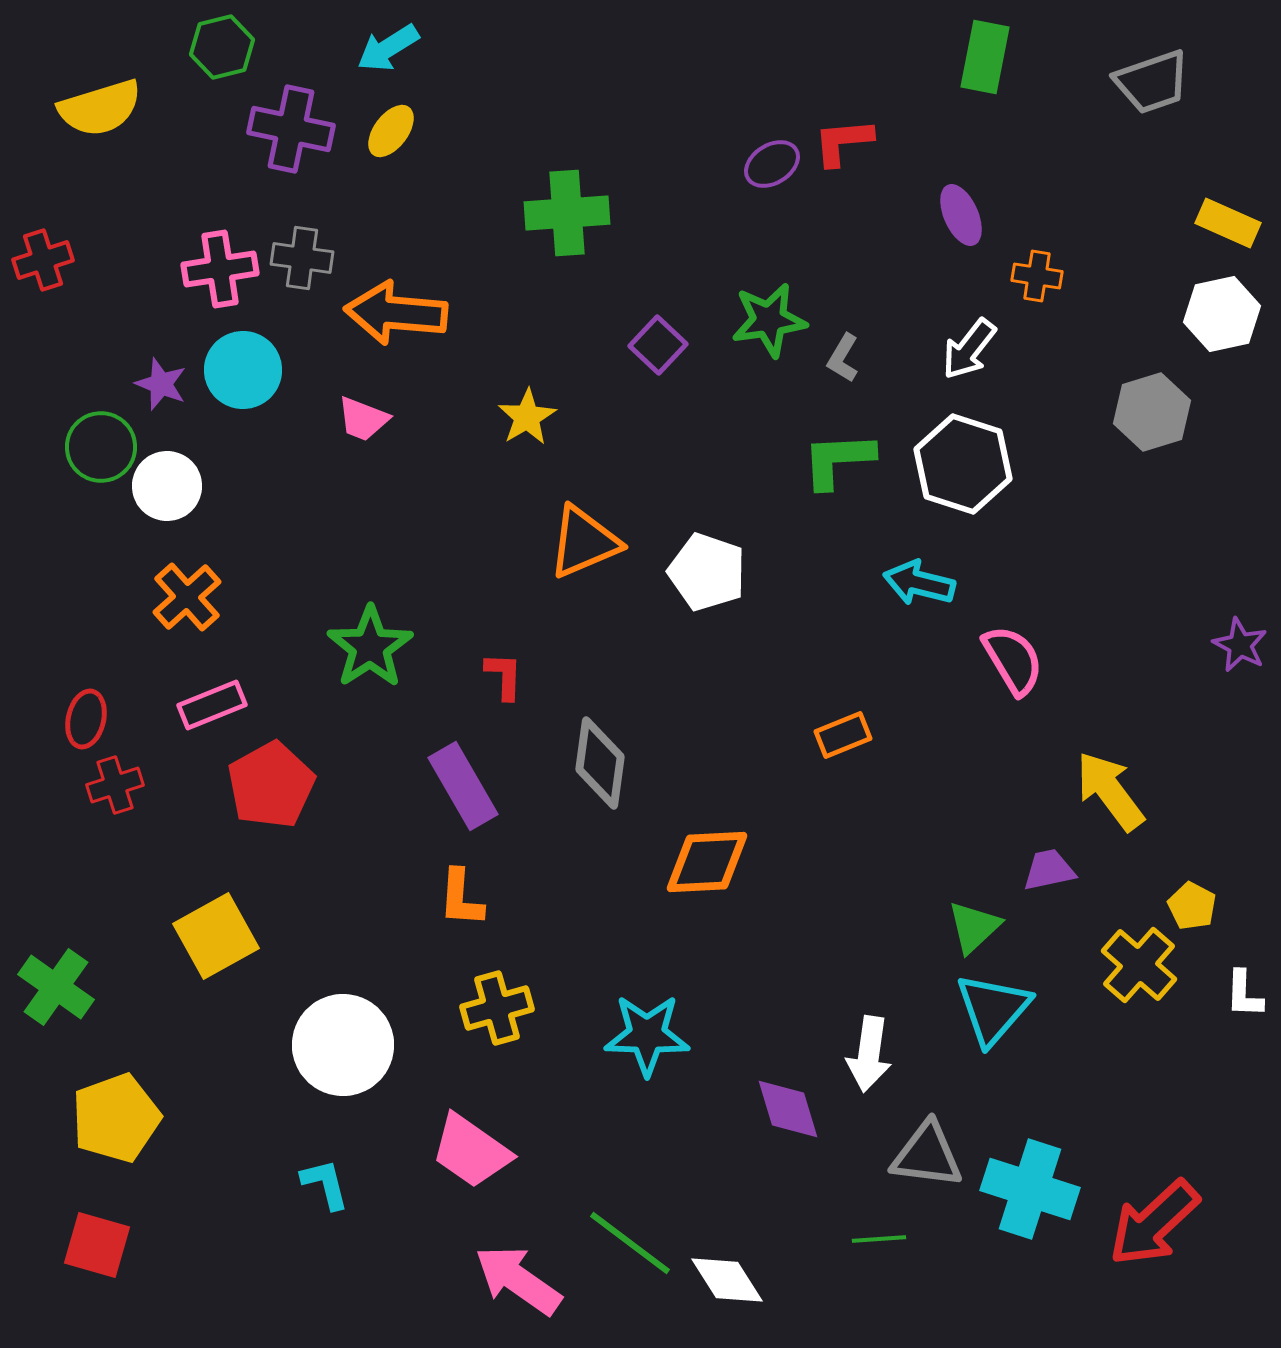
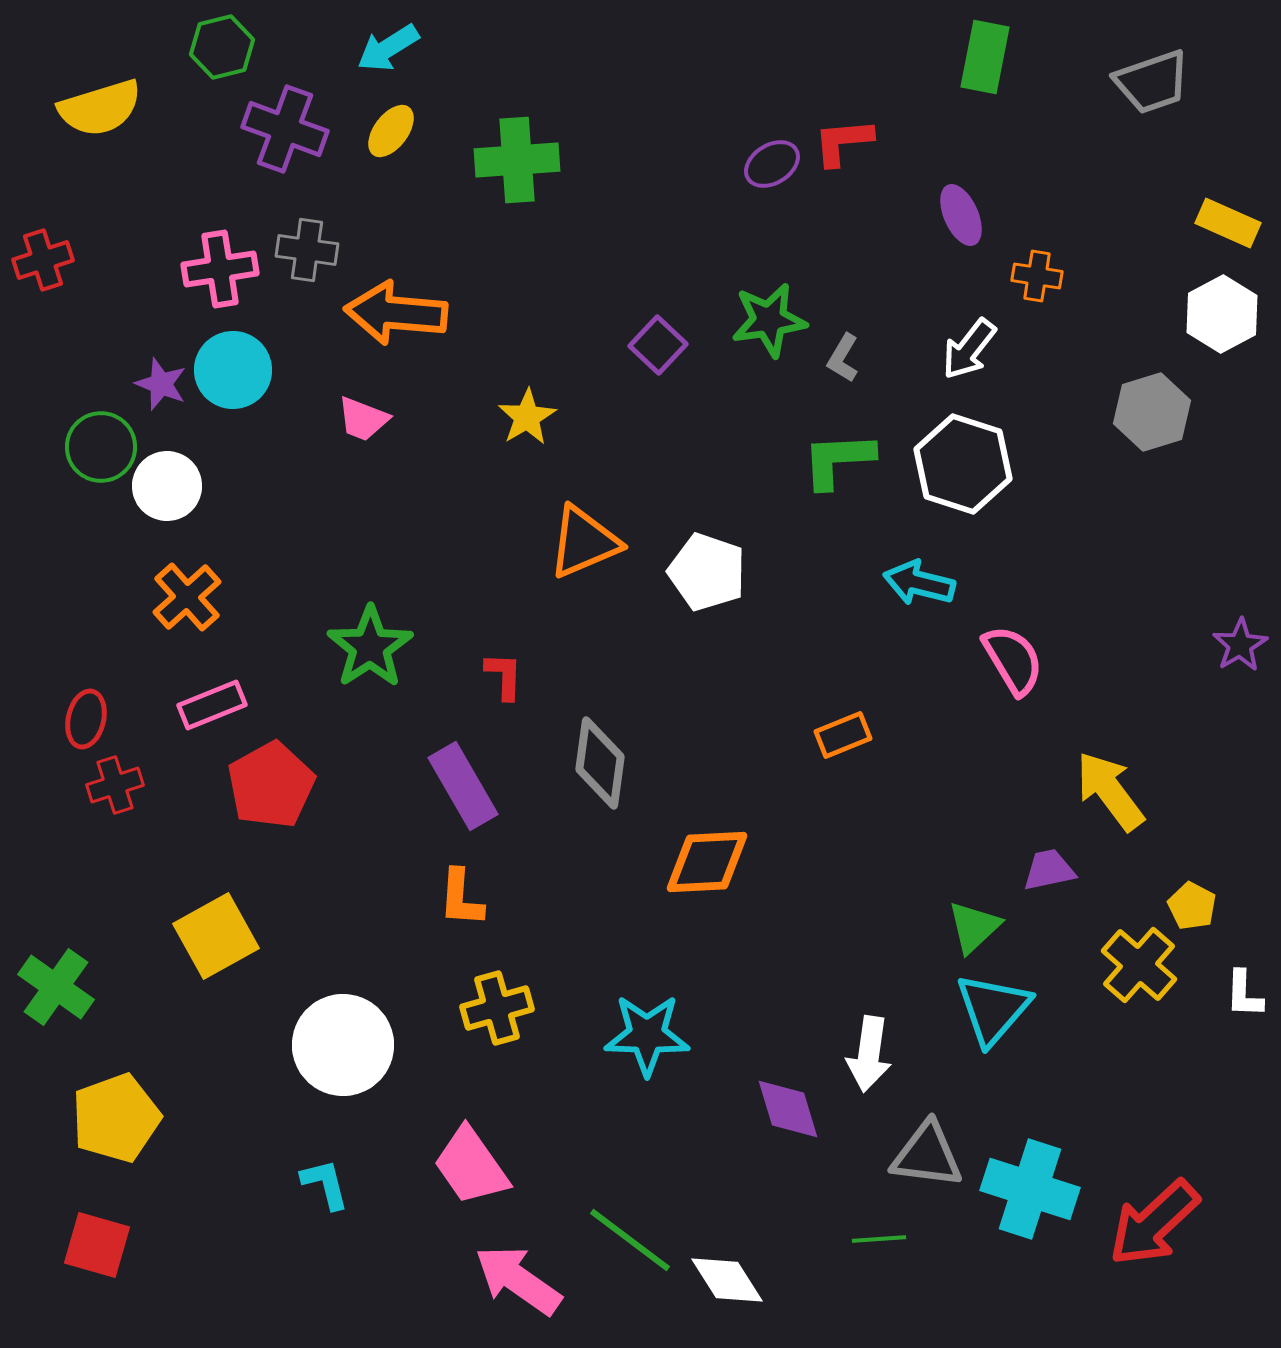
purple cross at (291, 129): moved 6 px left; rotated 8 degrees clockwise
green cross at (567, 213): moved 50 px left, 53 px up
gray cross at (302, 258): moved 5 px right, 8 px up
white hexagon at (1222, 314): rotated 16 degrees counterclockwise
cyan circle at (243, 370): moved 10 px left
purple star at (1240, 645): rotated 14 degrees clockwise
pink trapezoid at (471, 1151): moved 15 px down; rotated 20 degrees clockwise
green line at (630, 1243): moved 3 px up
